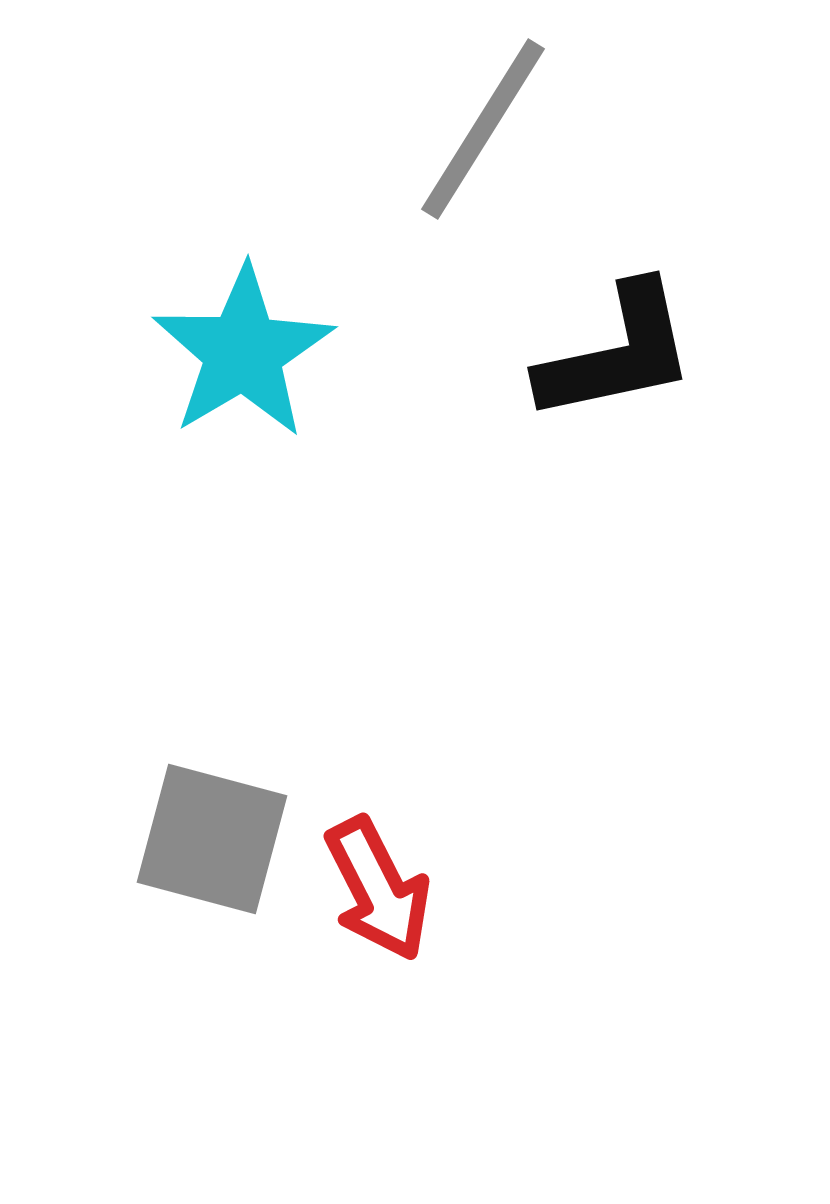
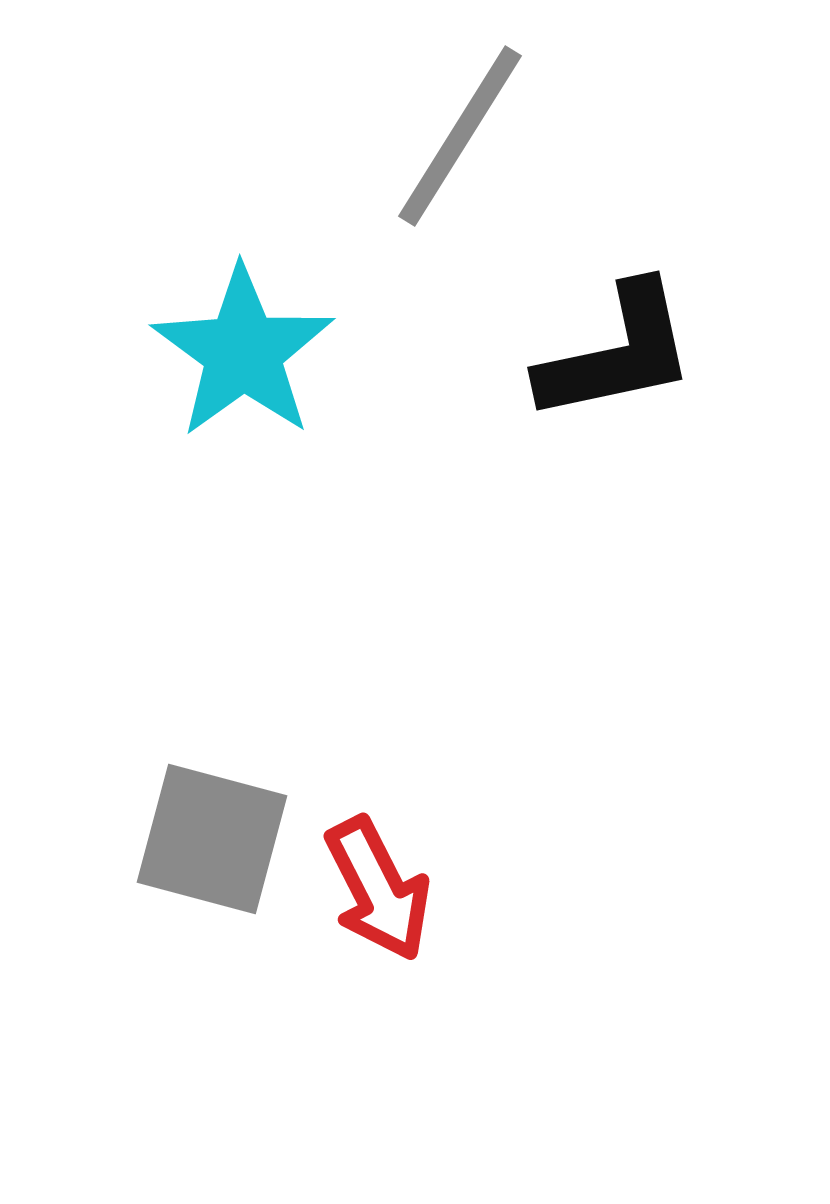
gray line: moved 23 px left, 7 px down
cyan star: rotated 5 degrees counterclockwise
